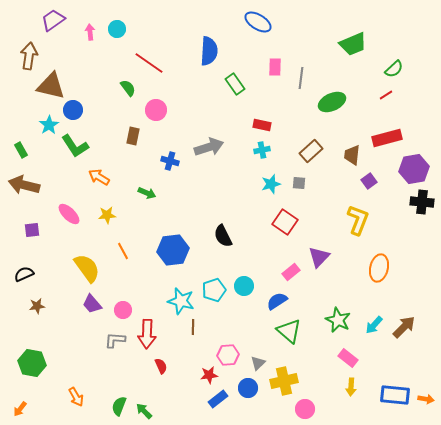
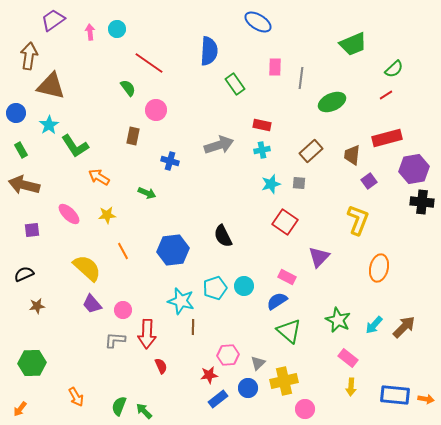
blue circle at (73, 110): moved 57 px left, 3 px down
gray arrow at (209, 147): moved 10 px right, 2 px up
yellow semicircle at (87, 268): rotated 12 degrees counterclockwise
pink rectangle at (291, 272): moved 4 px left, 5 px down; rotated 66 degrees clockwise
cyan pentagon at (214, 290): moved 1 px right, 2 px up
green hexagon at (32, 363): rotated 12 degrees counterclockwise
